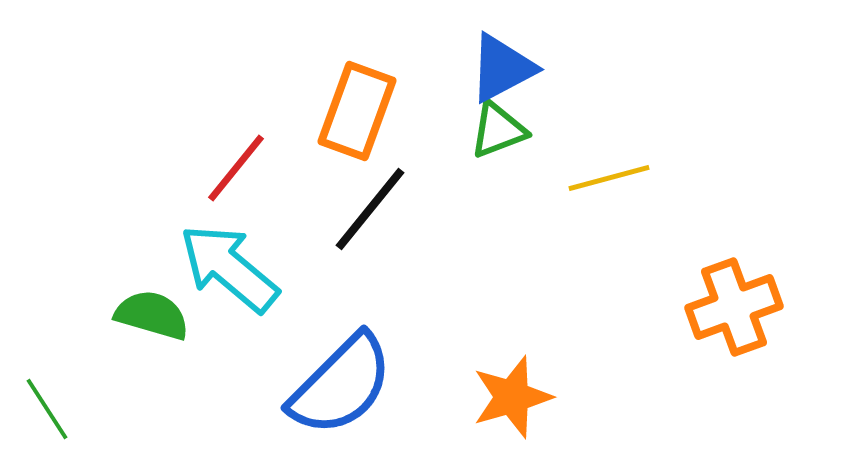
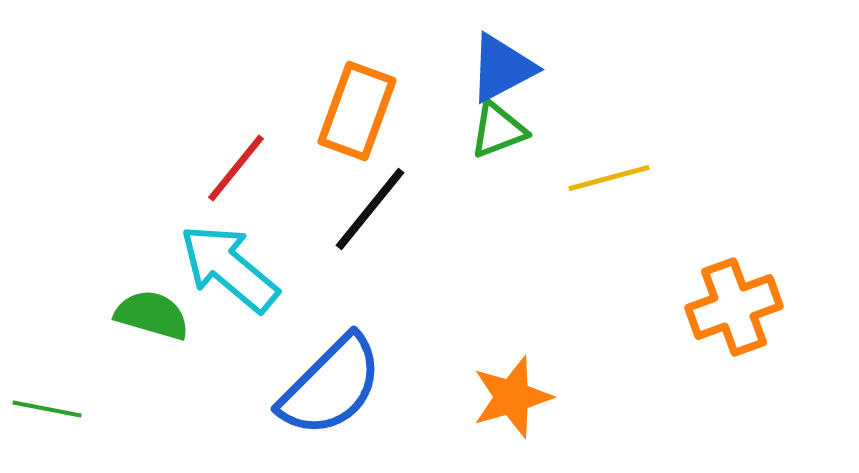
blue semicircle: moved 10 px left, 1 px down
green line: rotated 46 degrees counterclockwise
